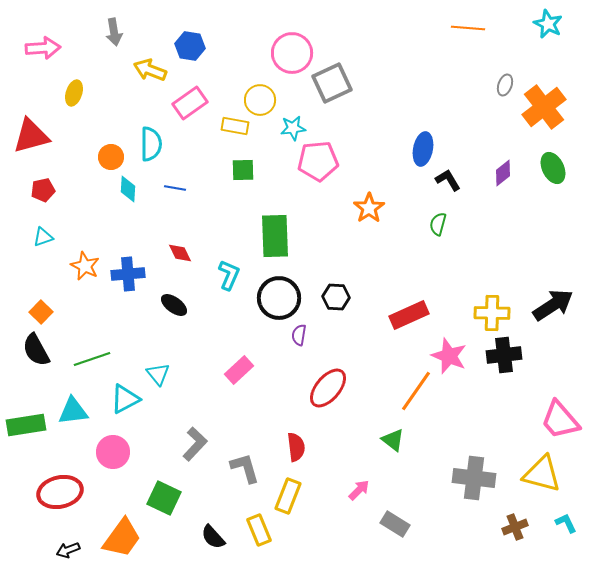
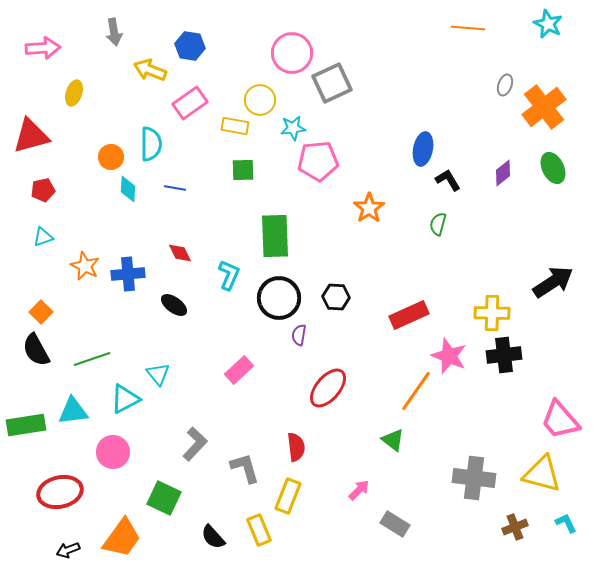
black arrow at (553, 305): moved 23 px up
